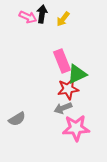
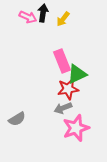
black arrow: moved 1 px right, 1 px up
pink star: rotated 16 degrees counterclockwise
